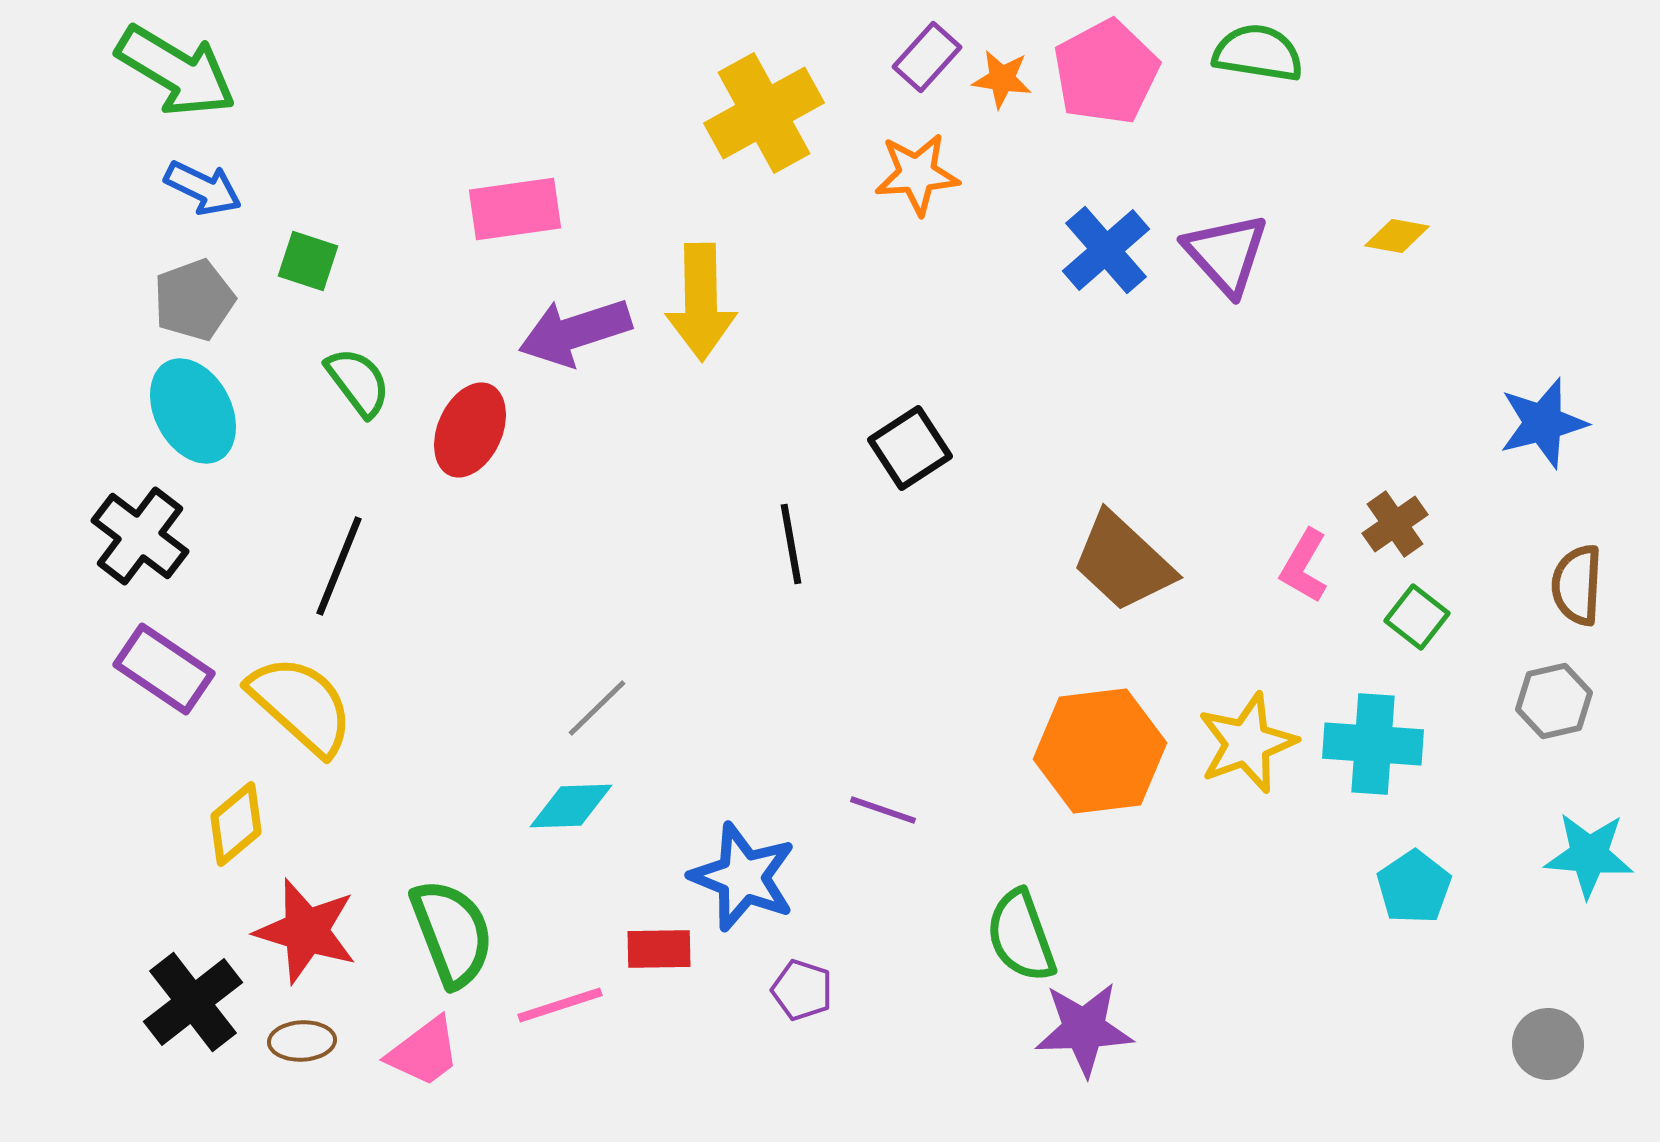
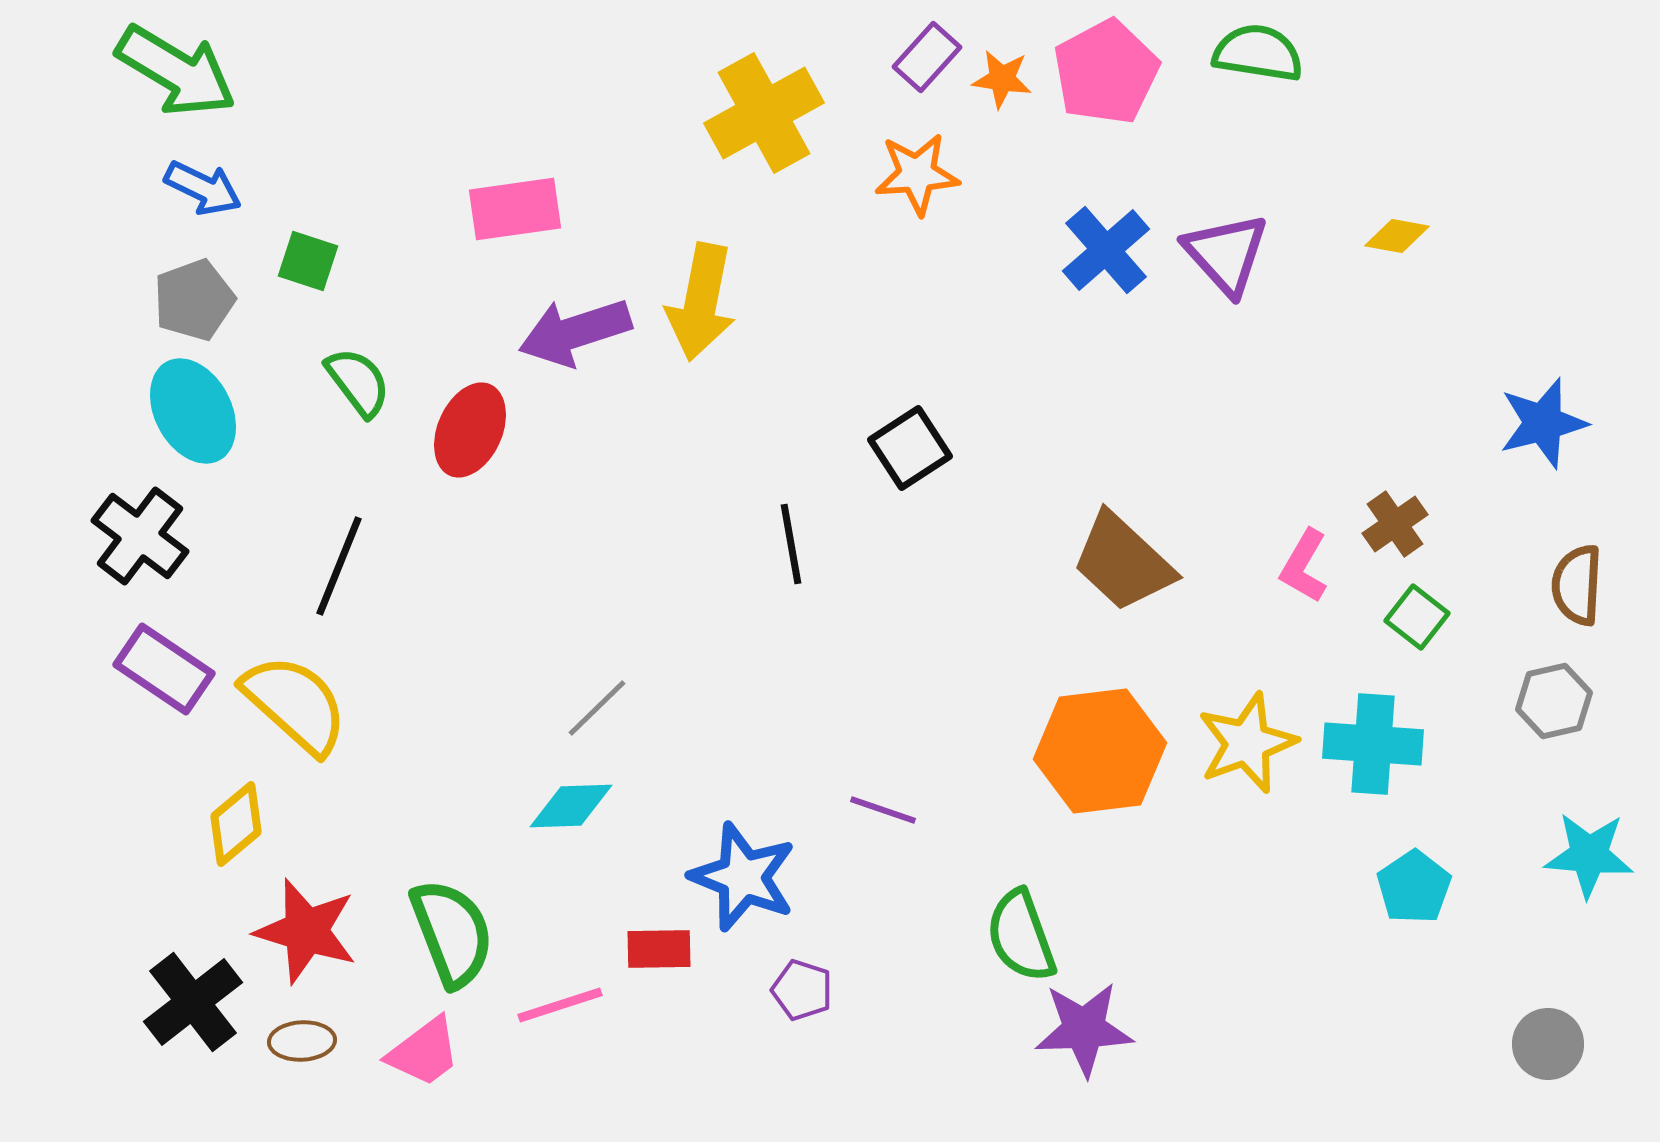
yellow arrow at (701, 302): rotated 12 degrees clockwise
yellow semicircle at (301, 705): moved 6 px left, 1 px up
